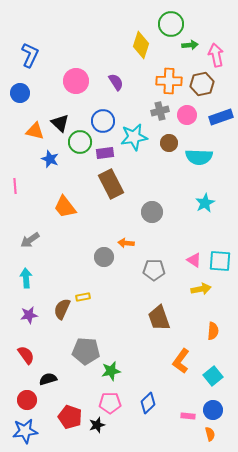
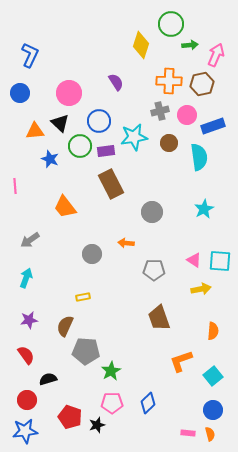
pink arrow at (216, 55): rotated 35 degrees clockwise
pink circle at (76, 81): moved 7 px left, 12 px down
blue rectangle at (221, 117): moved 8 px left, 9 px down
blue circle at (103, 121): moved 4 px left
orange triangle at (35, 131): rotated 18 degrees counterclockwise
green circle at (80, 142): moved 4 px down
purple rectangle at (105, 153): moved 1 px right, 2 px up
cyan semicircle at (199, 157): rotated 100 degrees counterclockwise
cyan star at (205, 203): moved 1 px left, 6 px down
gray circle at (104, 257): moved 12 px left, 3 px up
cyan arrow at (26, 278): rotated 24 degrees clockwise
brown semicircle at (62, 309): moved 3 px right, 17 px down
purple star at (29, 315): moved 5 px down
orange L-shape at (181, 361): rotated 35 degrees clockwise
green star at (111, 371): rotated 18 degrees counterclockwise
pink pentagon at (110, 403): moved 2 px right
pink rectangle at (188, 416): moved 17 px down
